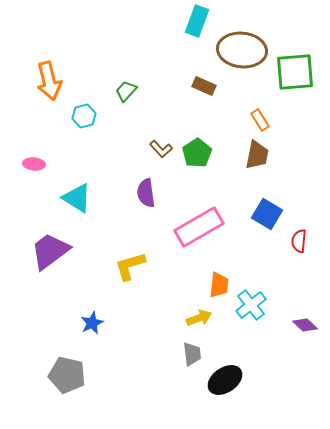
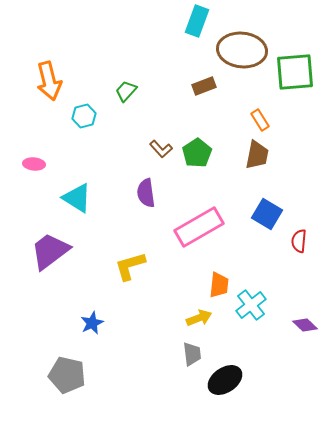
brown rectangle: rotated 45 degrees counterclockwise
